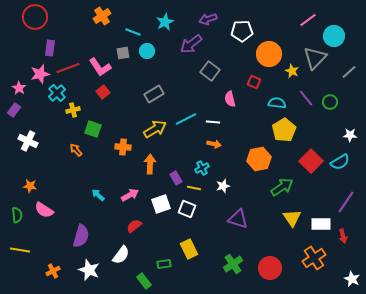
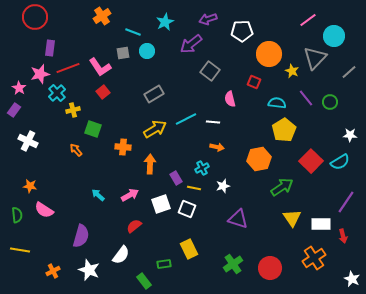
orange arrow at (214, 144): moved 3 px right, 3 px down
